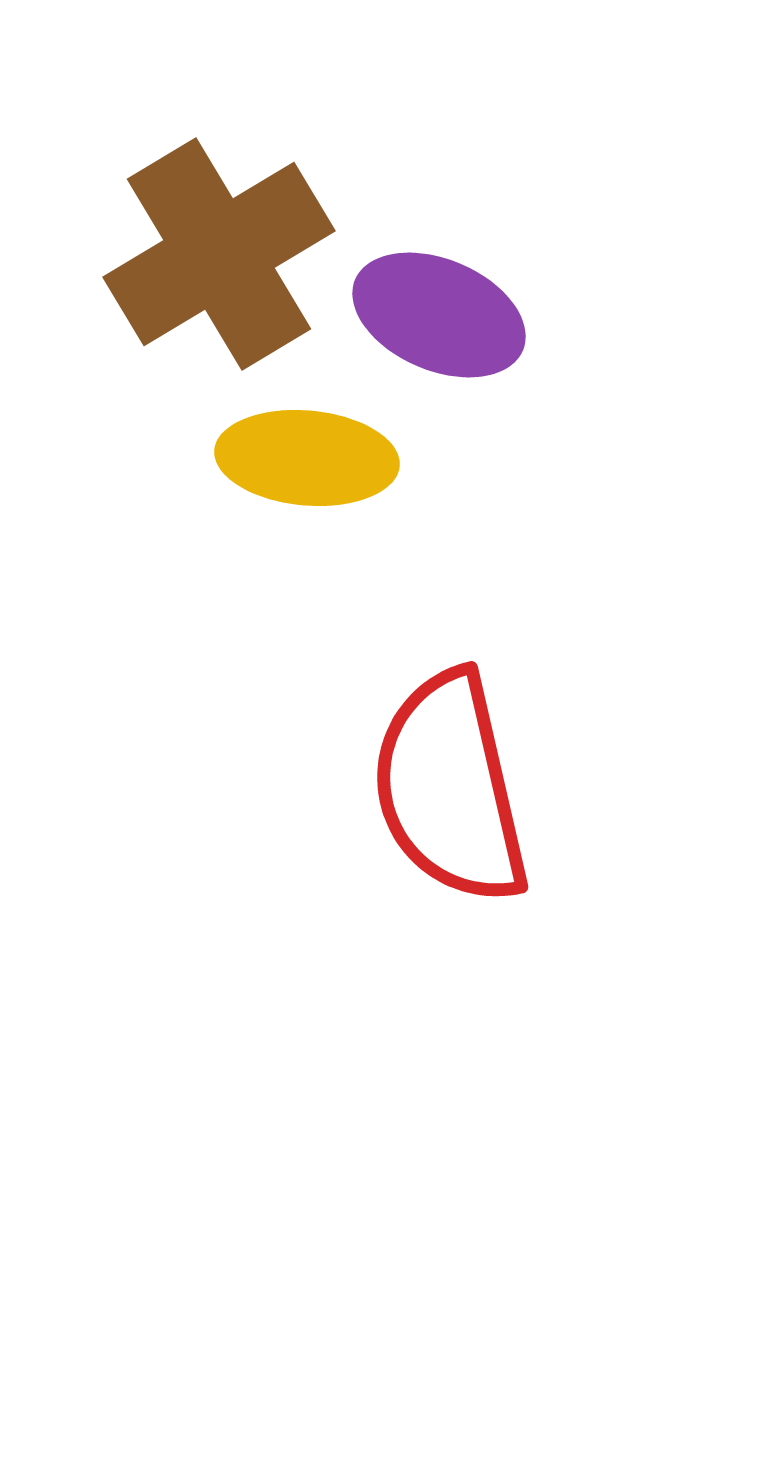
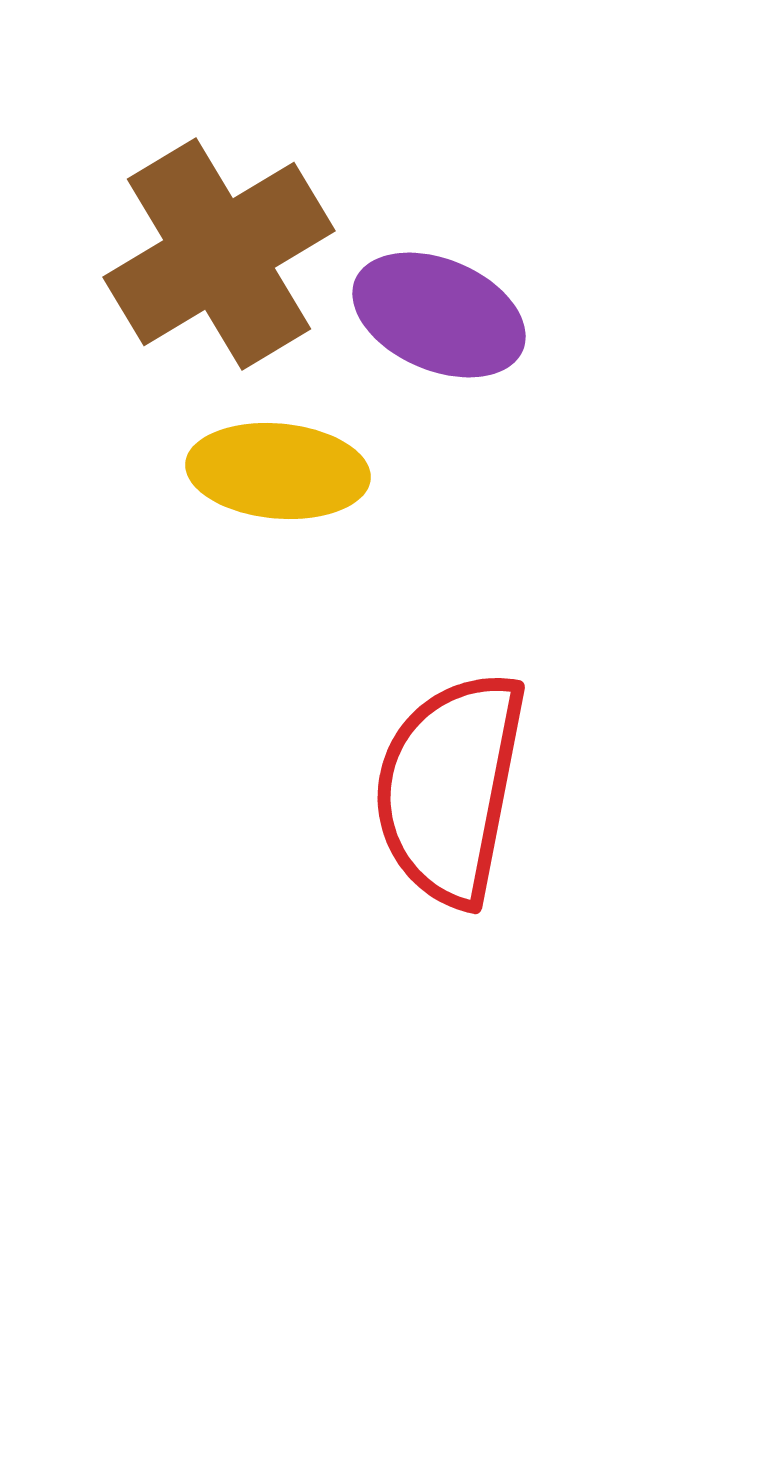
yellow ellipse: moved 29 px left, 13 px down
red semicircle: rotated 24 degrees clockwise
